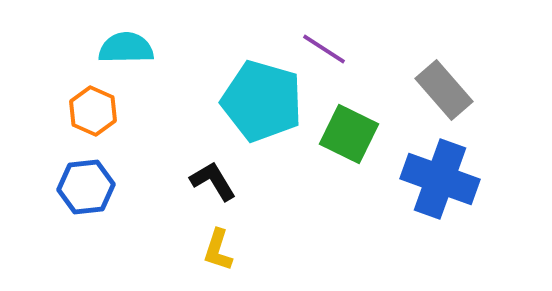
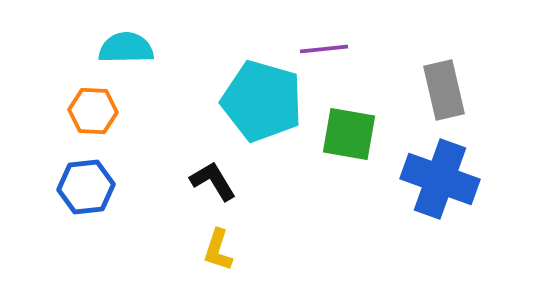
purple line: rotated 39 degrees counterclockwise
gray rectangle: rotated 28 degrees clockwise
orange hexagon: rotated 21 degrees counterclockwise
green square: rotated 16 degrees counterclockwise
